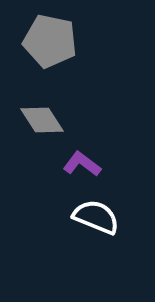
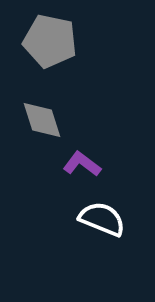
gray diamond: rotated 15 degrees clockwise
white semicircle: moved 6 px right, 2 px down
